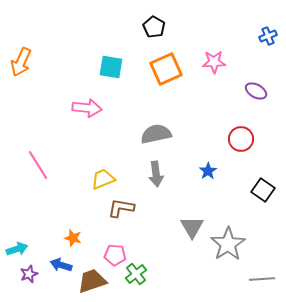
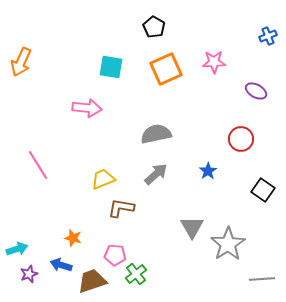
gray arrow: rotated 125 degrees counterclockwise
